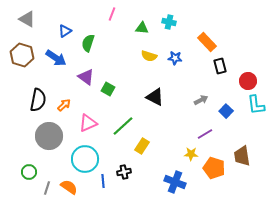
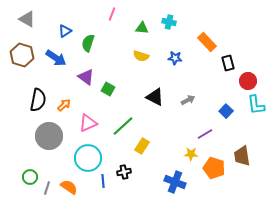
yellow semicircle: moved 8 px left
black rectangle: moved 8 px right, 3 px up
gray arrow: moved 13 px left
cyan circle: moved 3 px right, 1 px up
green circle: moved 1 px right, 5 px down
